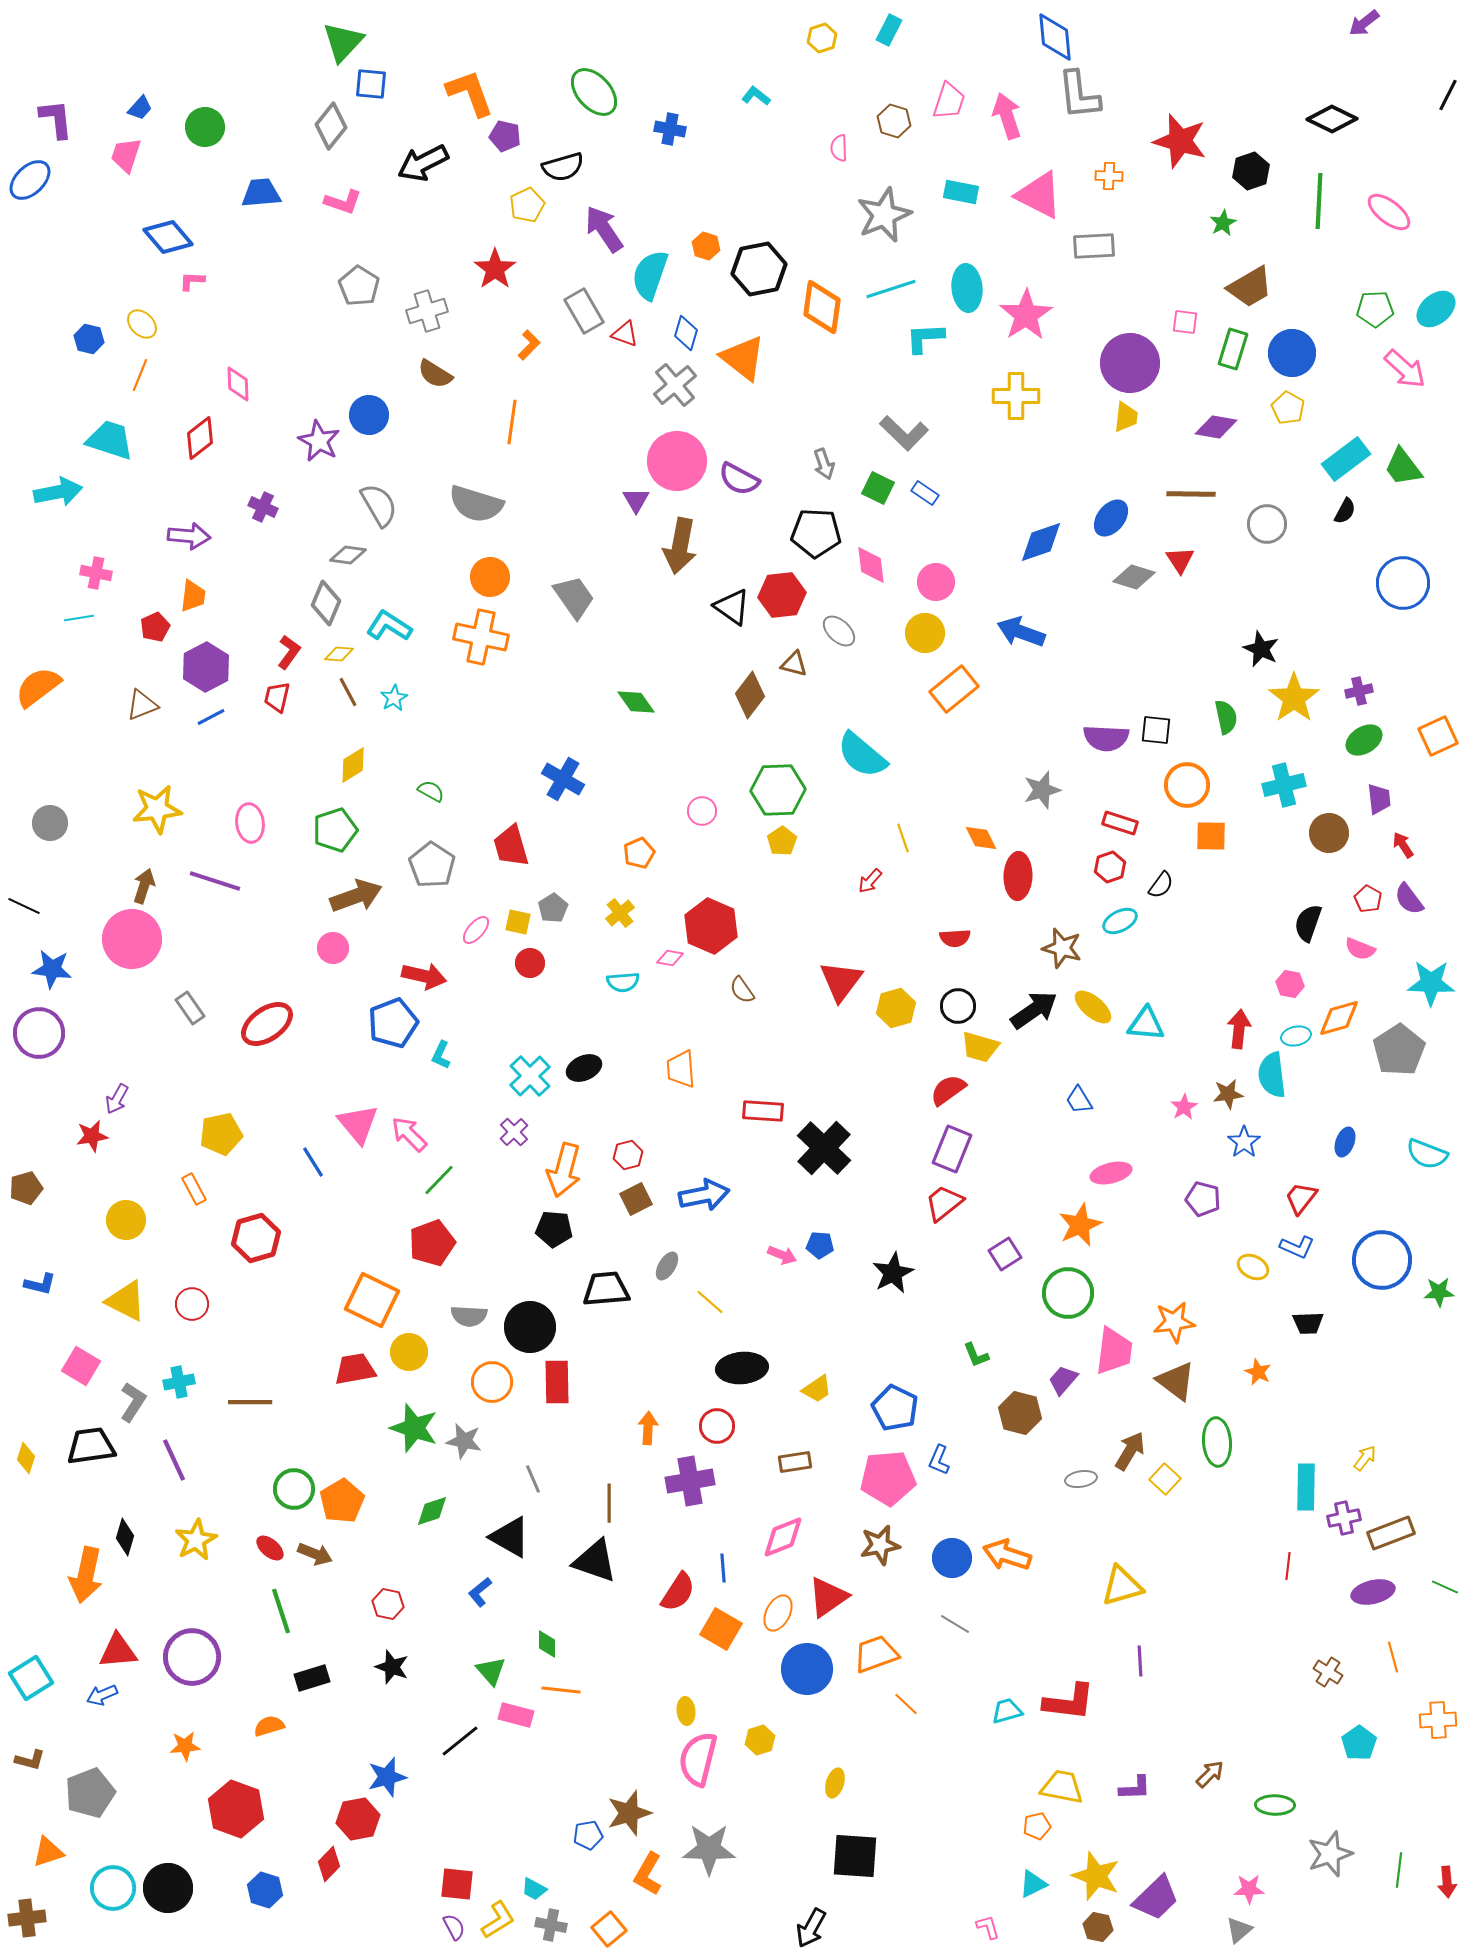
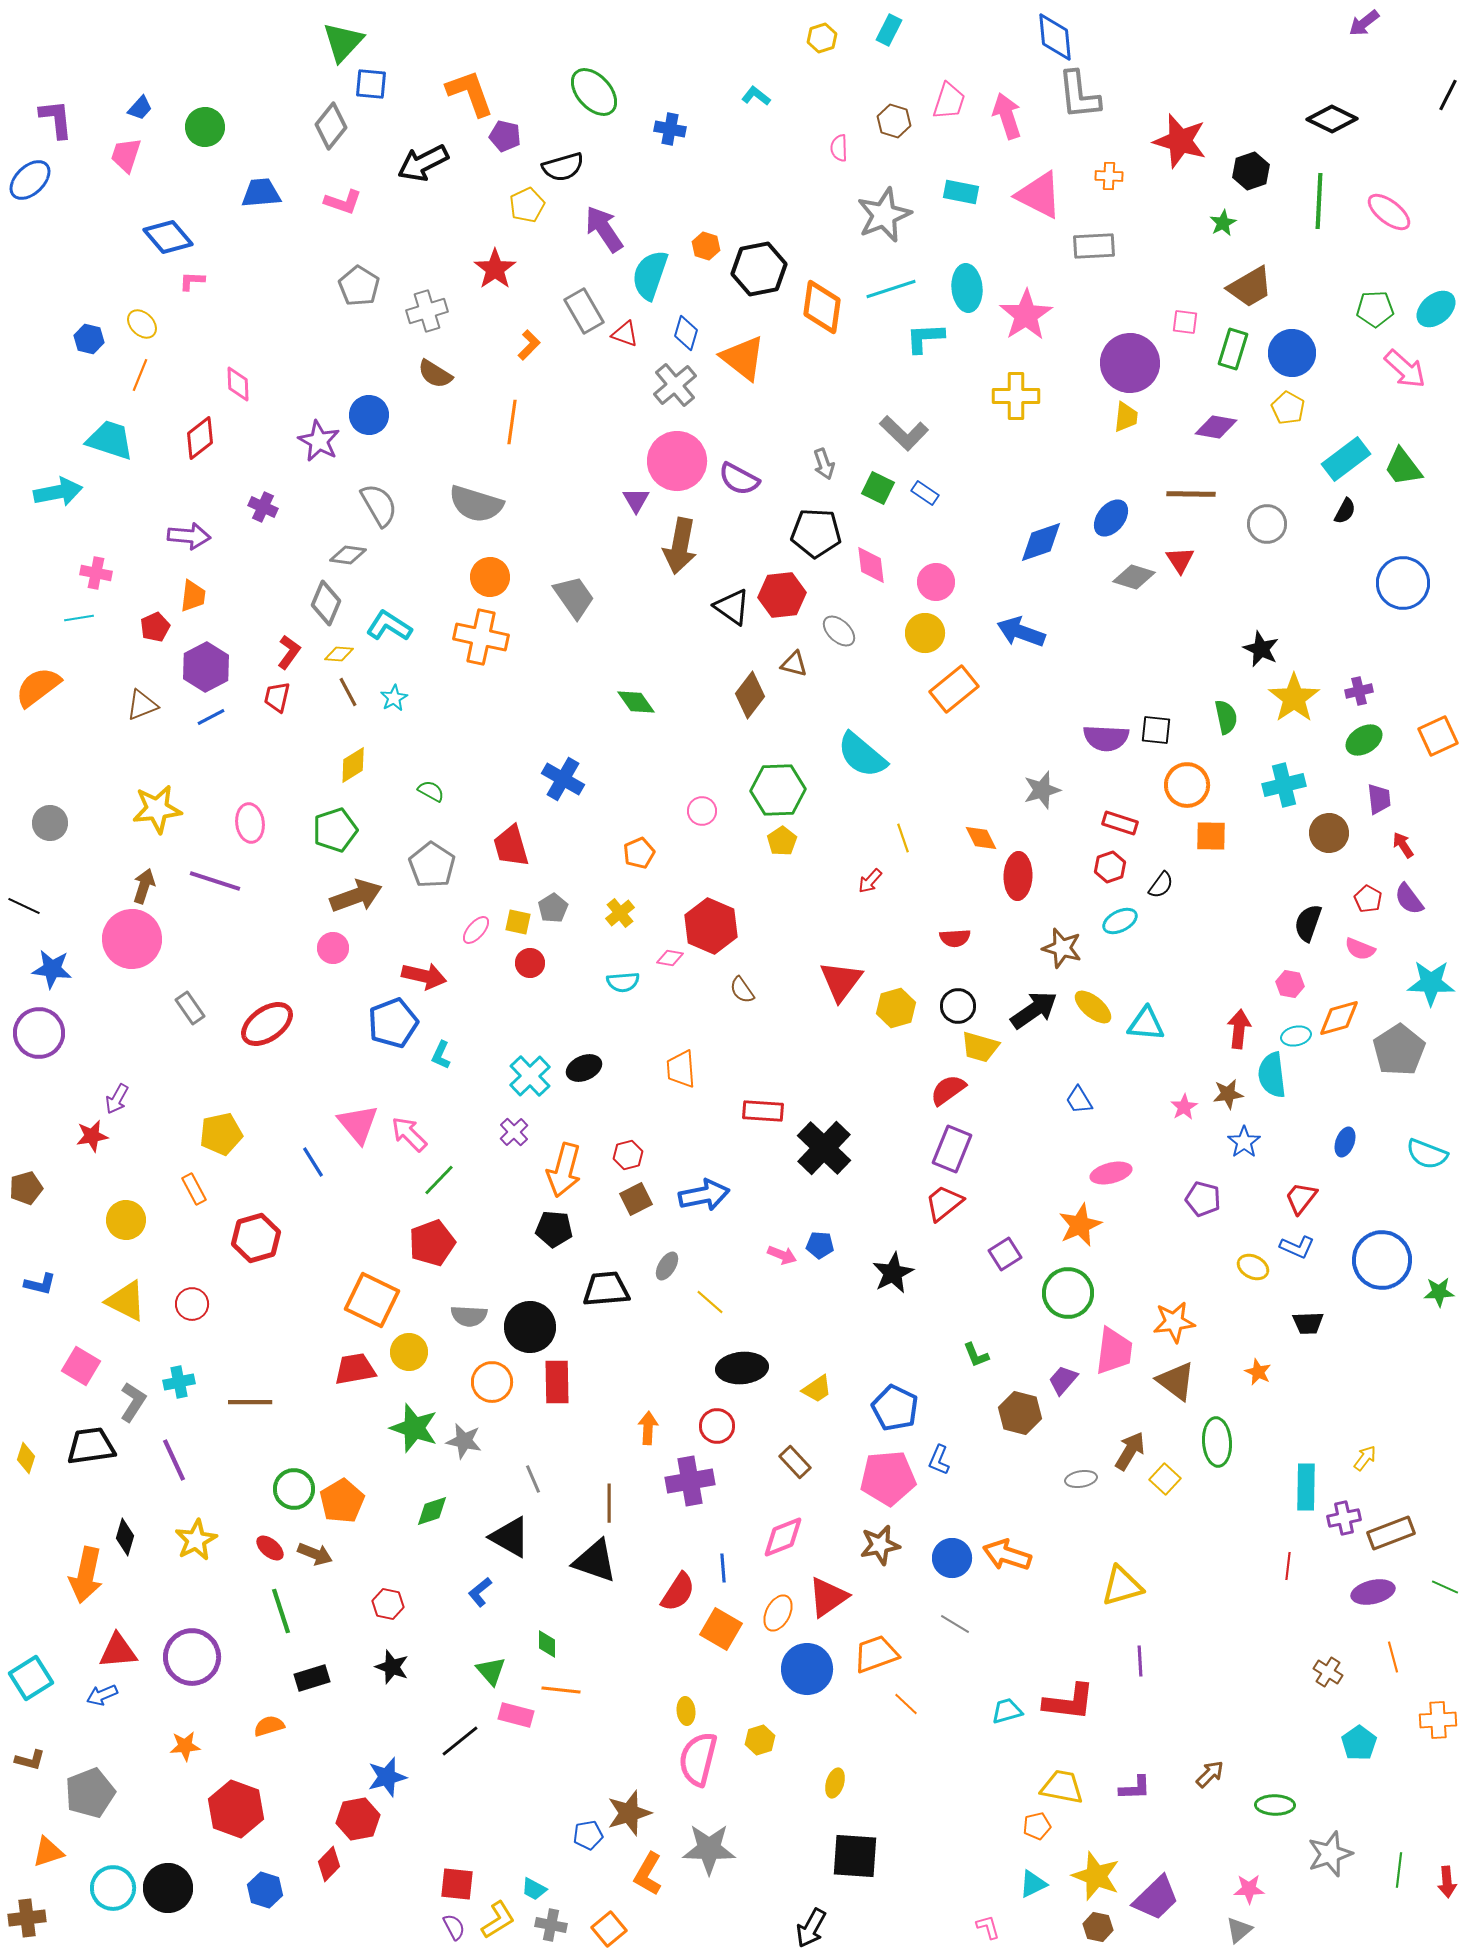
brown rectangle at (795, 1462): rotated 56 degrees clockwise
